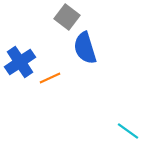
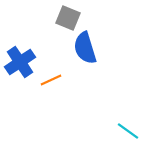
gray square: moved 1 px right, 1 px down; rotated 15 degrees counterclockwise
orange line: moved 1 px right, 2 px down
